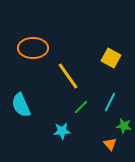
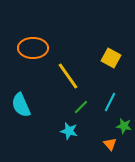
cyan star: moved 7 px right; rotated 18 degrees clockwise
